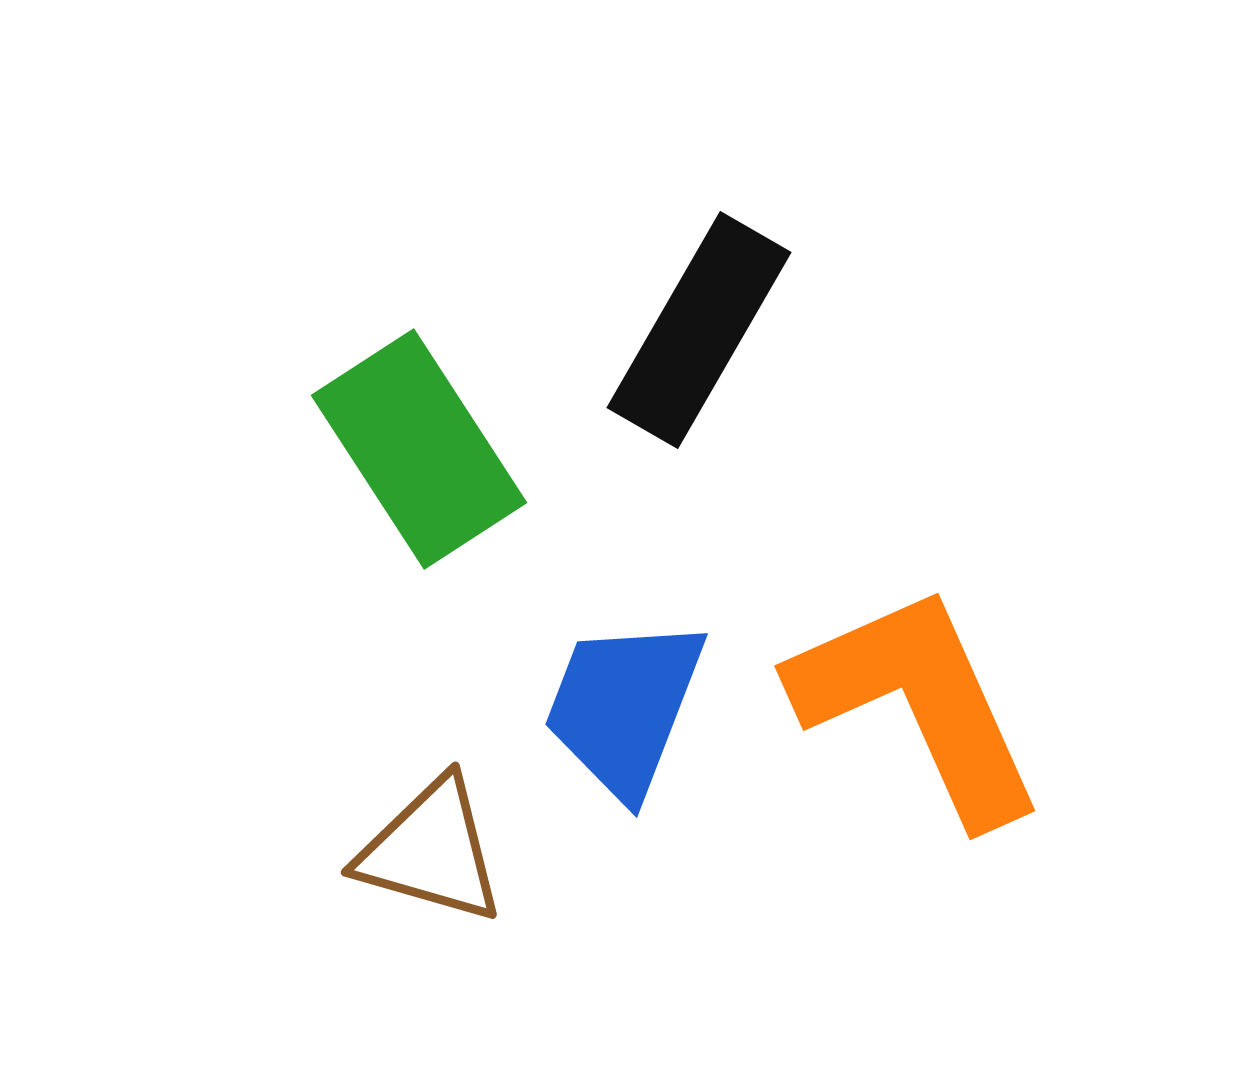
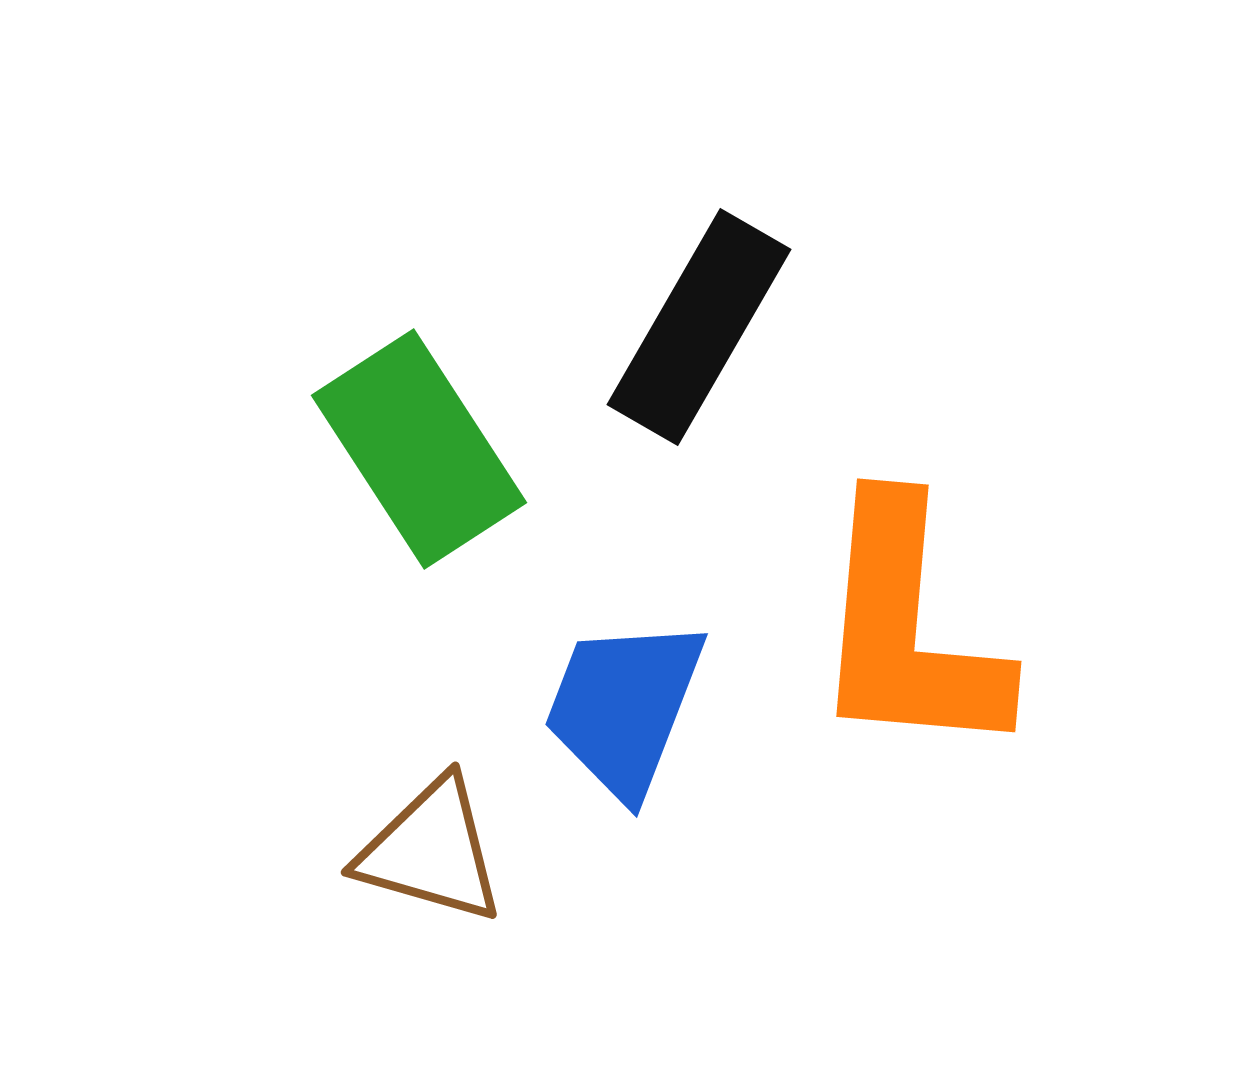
black rectangle: moved 3 px up
orange L-shape: moved 10 px left, 75 px up; rotated 151 degrees counterclockwise
